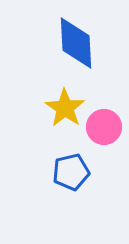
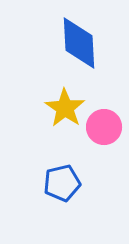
blue diamond: moved 3 px right
blue pentagon: moved 9 px left, 11 px down
